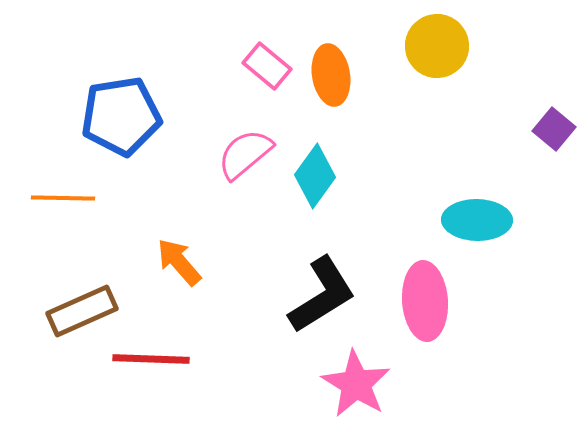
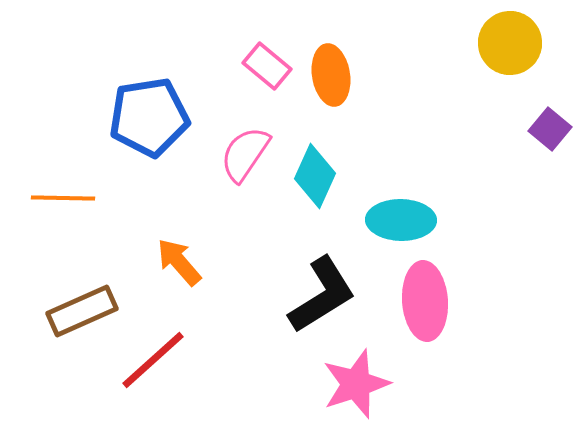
yellow circle: moved 73 px right, 3 px up
blue pentagon: moved 28 px right, 1 px down
purple square: moved 4 px left
pink semicircle: rotated 16 degrees counterclockwise
cyan diamond: rotated 12 degrees counterclockwise
cyan ellipse: moved 76 px left
red line: moved 2 px right, 1 px down; rotated 44 degrees counterclockwise
pink star: rotated 22 degrees clockwise
